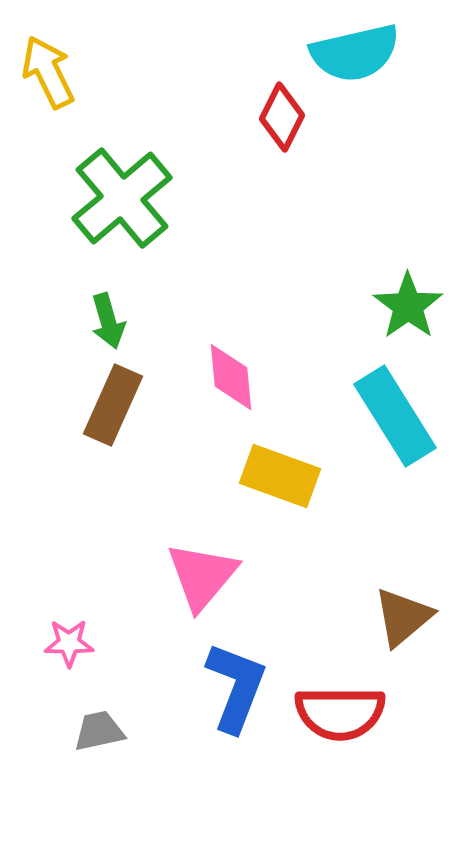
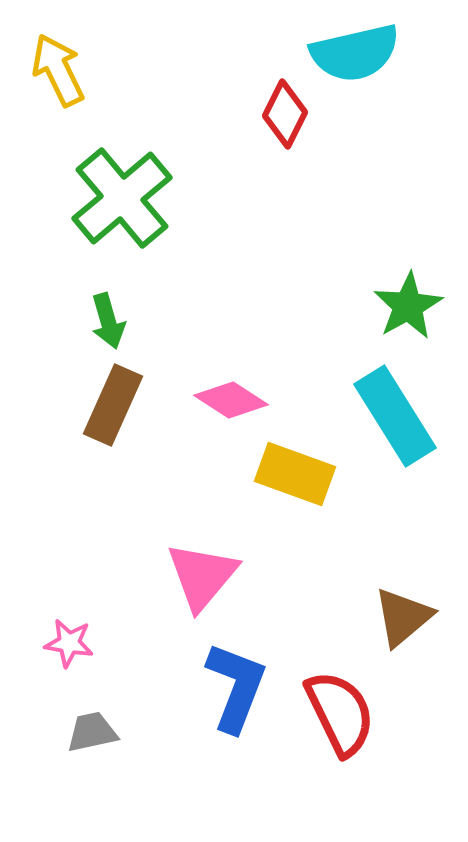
yellow arrow: moved 10 px right, 2 px up
red diamond: moved 3 px right, 3 px up
green star: rotated 6 degrees clockwise
pink diamond: moved 23 px down; rotated 52 degrees counterclockwise
yellow rectangle: moved 15 px right, 2 px up
pink star: rotated 9 degrees clockwise
red semicircle: rotated 116 degrees counterclockwise
gray trapezoid: moved 7 px left, 1 px down
